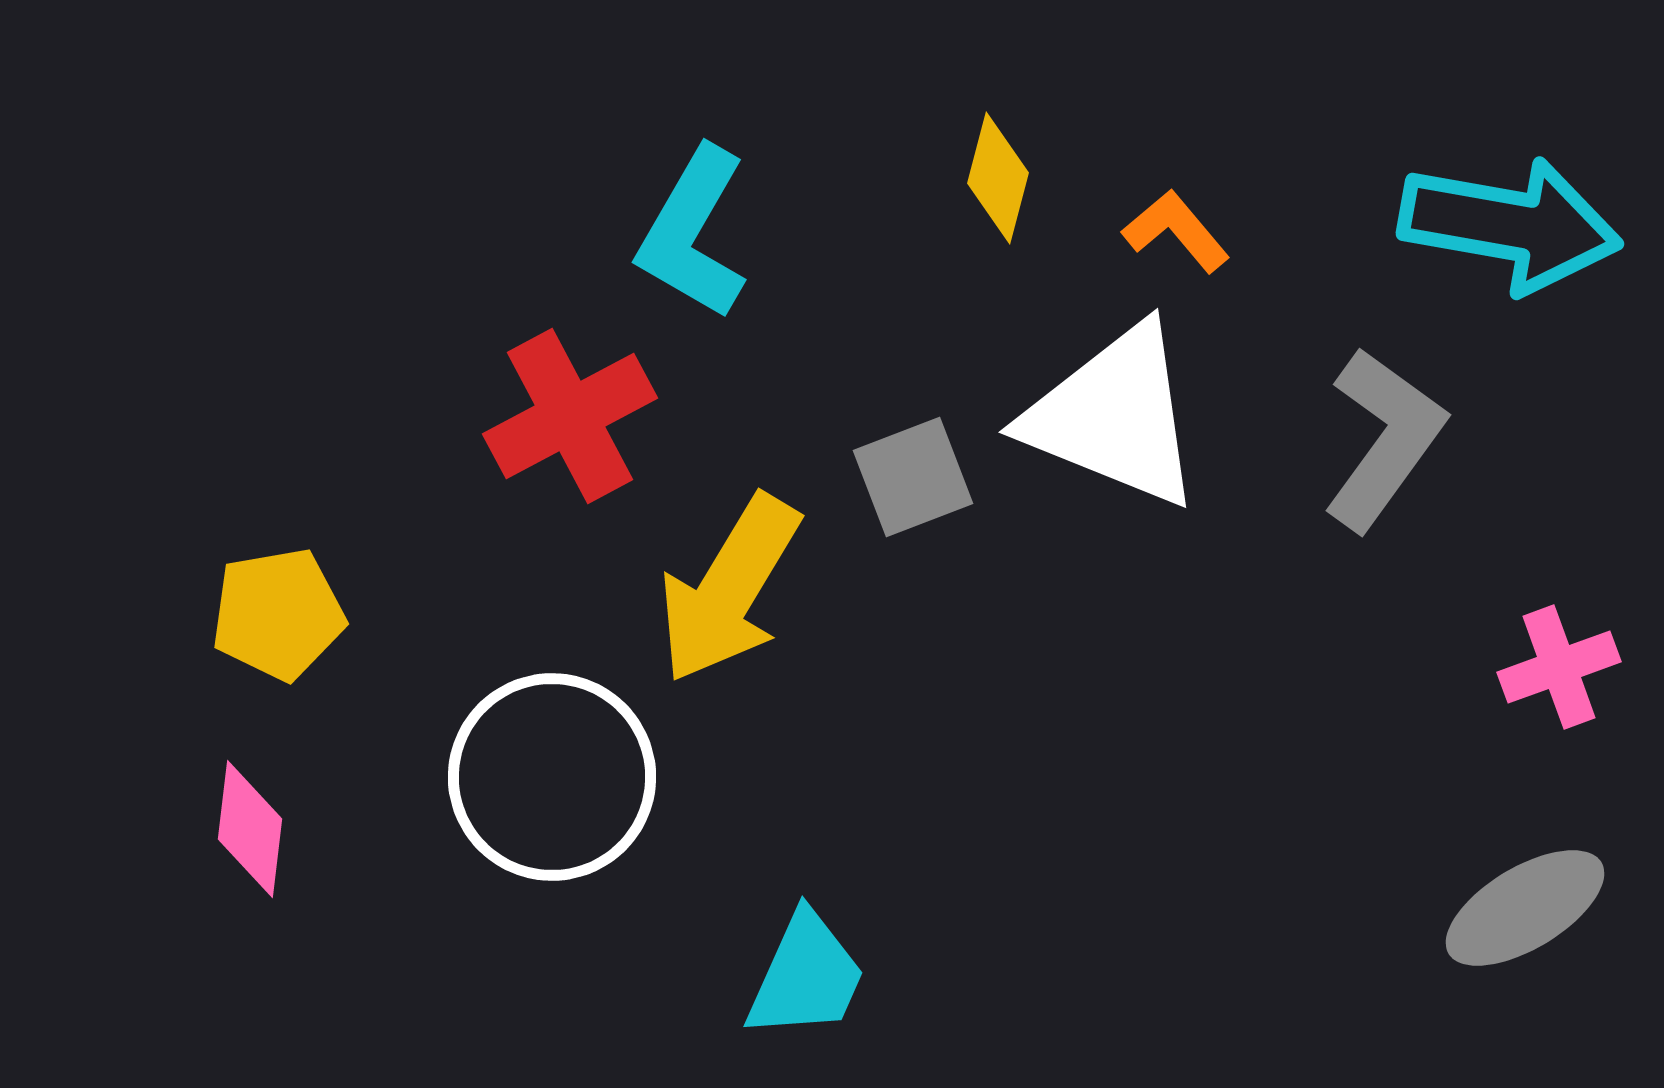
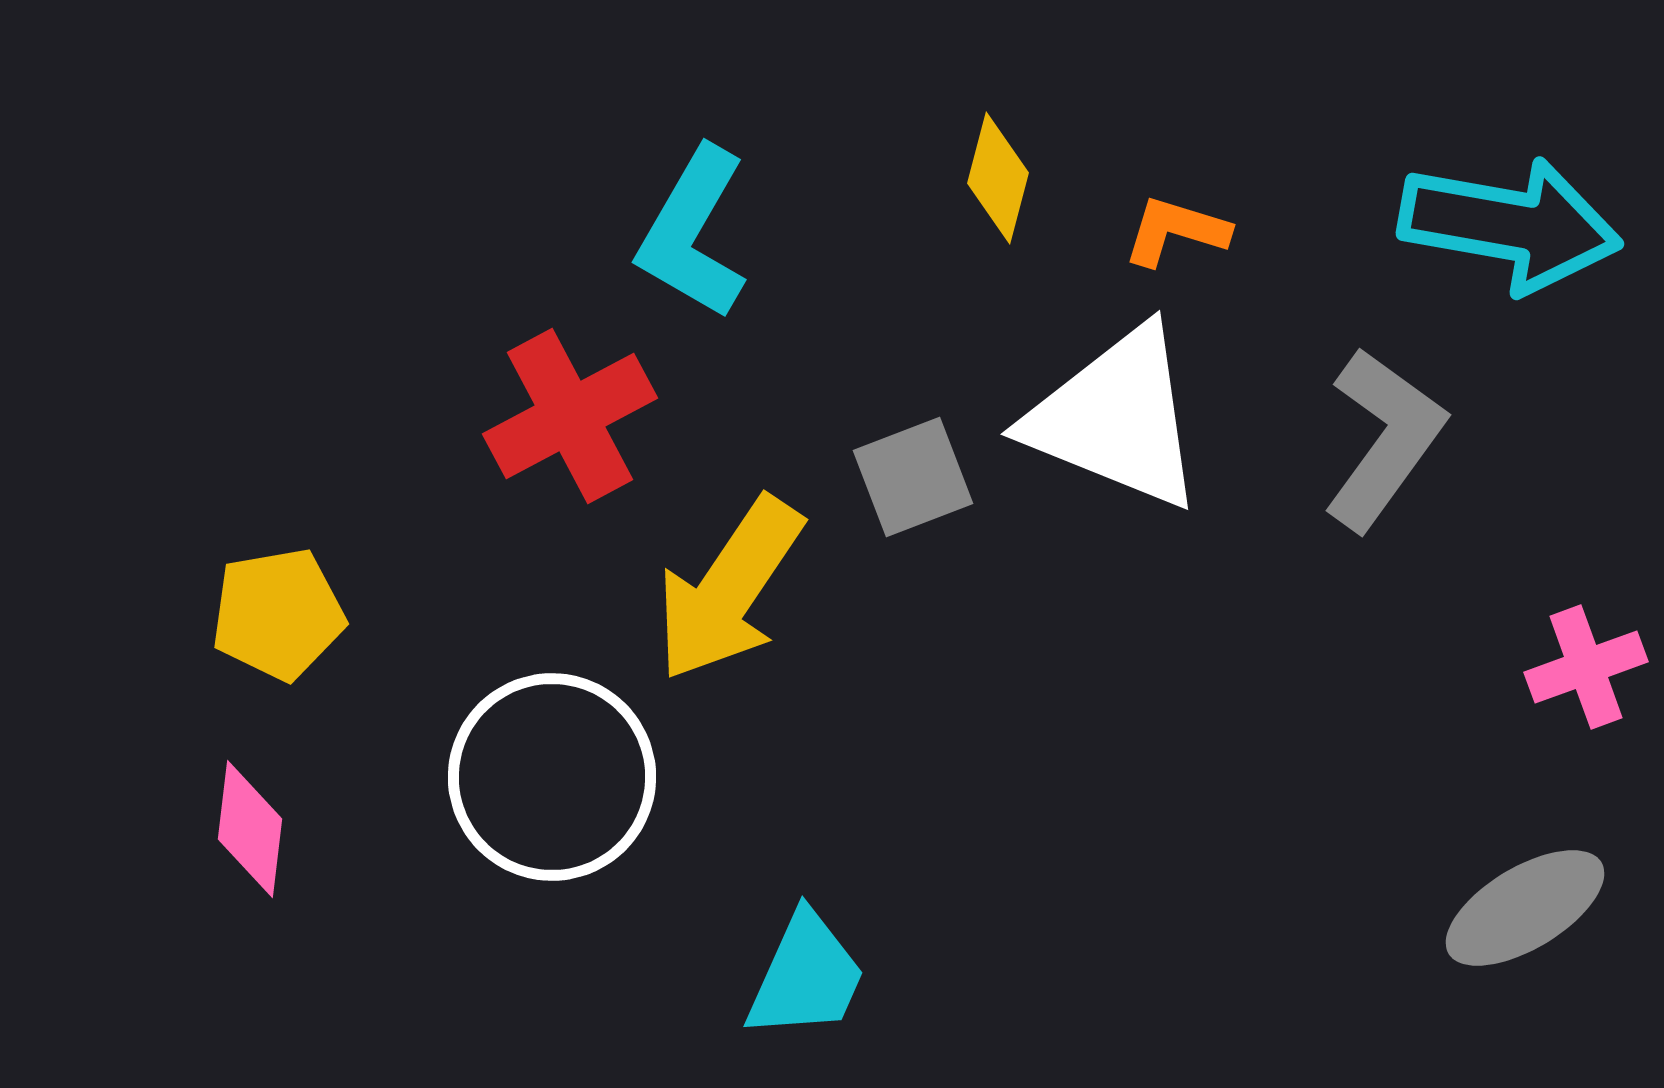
orange L-shape: rotated 33 degrees counterclockwise
white triangle: moved 2 px right, 2 px down
yellow arrow: rotated 3 degrees clockwise
pink cross: moved 27 px right
